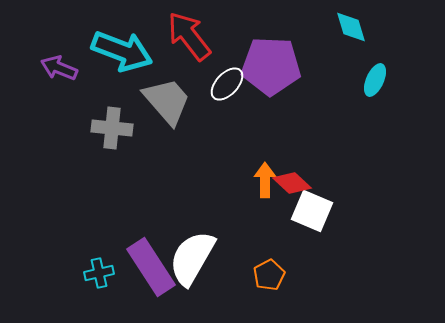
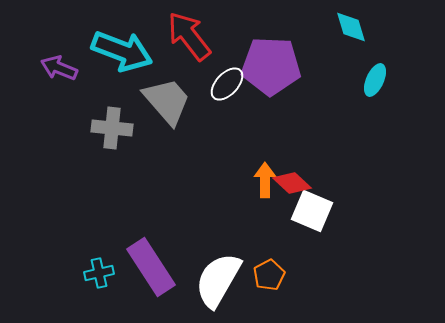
white semicircle: moved 26 px right, 22 px down
